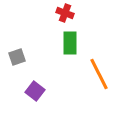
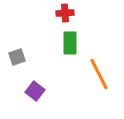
red cross: rotated 24 degrees counterclockwise
